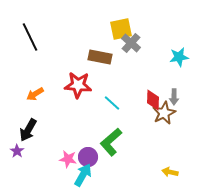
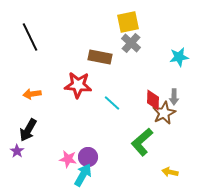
yellow square: moved 7 px right, 7 px up
orange arrow: moved 3 px left; rotated 24 degrees clockwise
green L-shape: moved 31 px right
